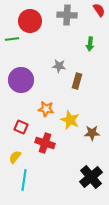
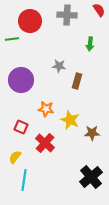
red cross: rotated 24 degrees clockwise
